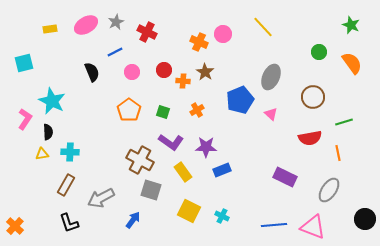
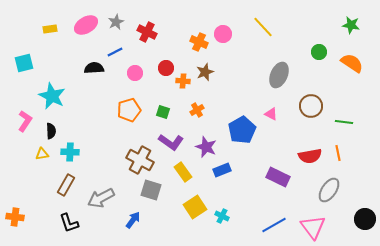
green star at (351, 25): rotated 12 degrees counterclockwise
orange semicircle at (352, 63): rotated 20 degrees counterclockwise
red circle at (164, 70): moved 2 px right, 2 px up
black semicircle at (92, 72): moved 2 px right, 4 px up; rotated 72 degrees counterclockwise
pink circle at (132, 72): moved 3 px right, 1 px down
brown star at (205, 72): rotated 18 degrees clockwise
gray ellipse at (271, 77): moved 8 px right, 2 px up
brown circle at (313, 97): moved 2 px left, 9 px down
blue pentagon at (240, 100): moved 2 px right, 30 px down; rotated 8 degrees counterclockwise
cyan star at (52, 101): moved 5 px up
orange pentagon at (129, 110): rotated 20 degrees clockwise
pink triangle at (271, 114): rotated 16 degrees counterclockwise
pink L-shape at (25, 119): moved 2 px down
green line at (344, 122): rotated 24 degrees clockwise
black semicircle at (48, 132): moved 3 px right, 1 px up
red semicircle at (310, 138): moved 18 px down
purple star at (206, 147): rotated 20 degrees clockwise
purple rectangle at (285, 177): moved 7 px left
yellow square at (189, 211): moved 6 px right, 4 px up; rotated 30 degrees clockwise
blue line at (274, 225): rotated 25 degrees counterclockwise
orange cross at (15, 226): moved 9 px up; rotated 36 degrees counterclockwise
pink triangle at (313, 227): rotated 32 degrees clockwise
